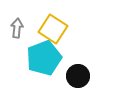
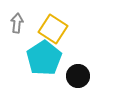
gray arrow: moved 5 px up
cyan pentagon: rotated 12 degrees counterclockwise
